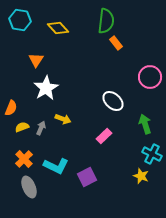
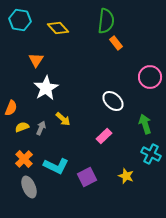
yellow arrow: rotated 21 degrees clockwise
cyan cross: moved 1 px left
yellow star: moved 15 px left
